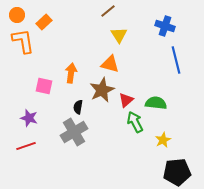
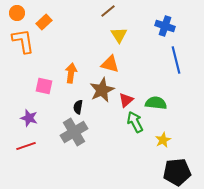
orange circle: moved 2 px up
